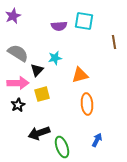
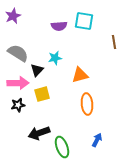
black star: rotated 16 degrees clockwise
